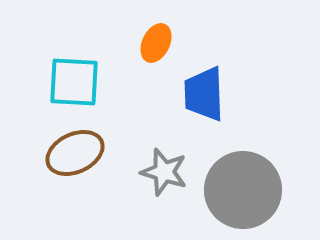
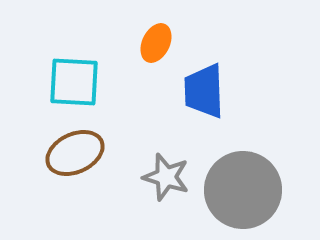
blue trapezoid: moved 3 px up
gray star: moved 2 px right, 5 px down
